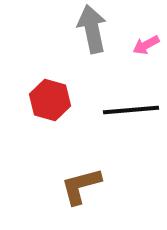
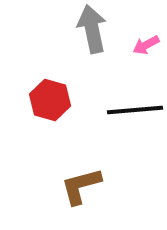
black line: moved 4 px right
